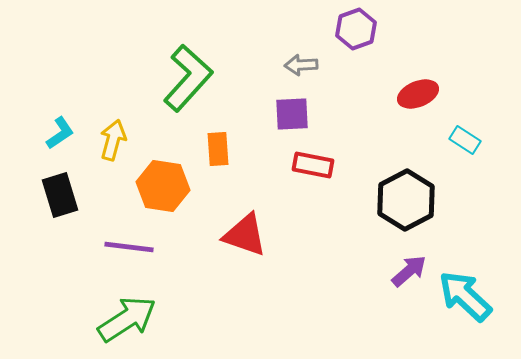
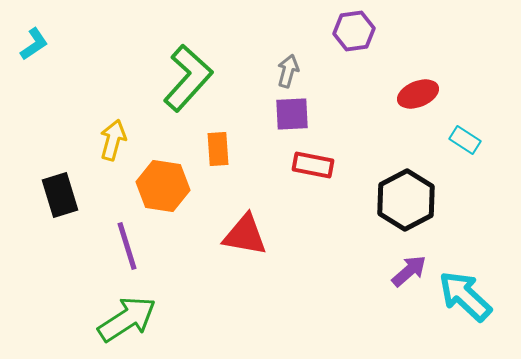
purple hexagon: moved 2 px left, 2 px down; rotated 12 degrees clockwise
gray arrow: moved 13 px left, 6 px down; rotated 108 degrees clockwise
cyan L-shape: moved 26 px left, 89 px up
red triangle: rotated 9 degrees counterclockwise
purple line: moved 2 px left, 1 px up; rotated 66 degrees clockwise
